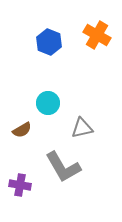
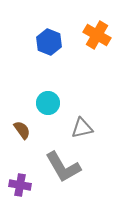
brown semicircle: rotated 96 degrees counterclockwise
